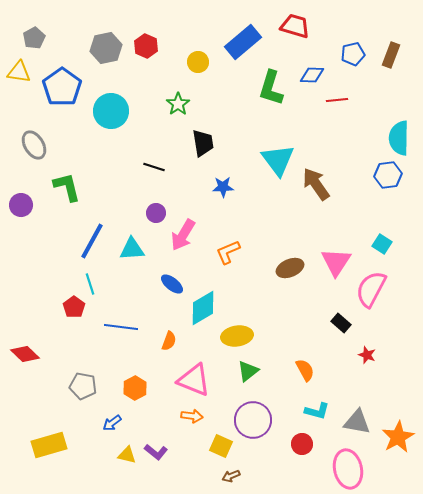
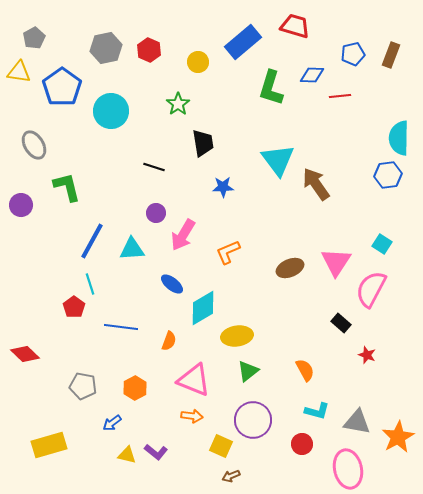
red hexagon at (146, 46): moved 3 px right, 4 px down
red line at (337, 100): moved 3 px right, 4 px up
